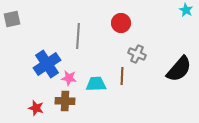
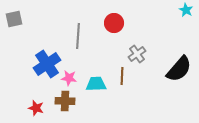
gray square: moved 2 px right
red circle: moved 7 px left
gray cross: rotated 30 degrees clockwise
